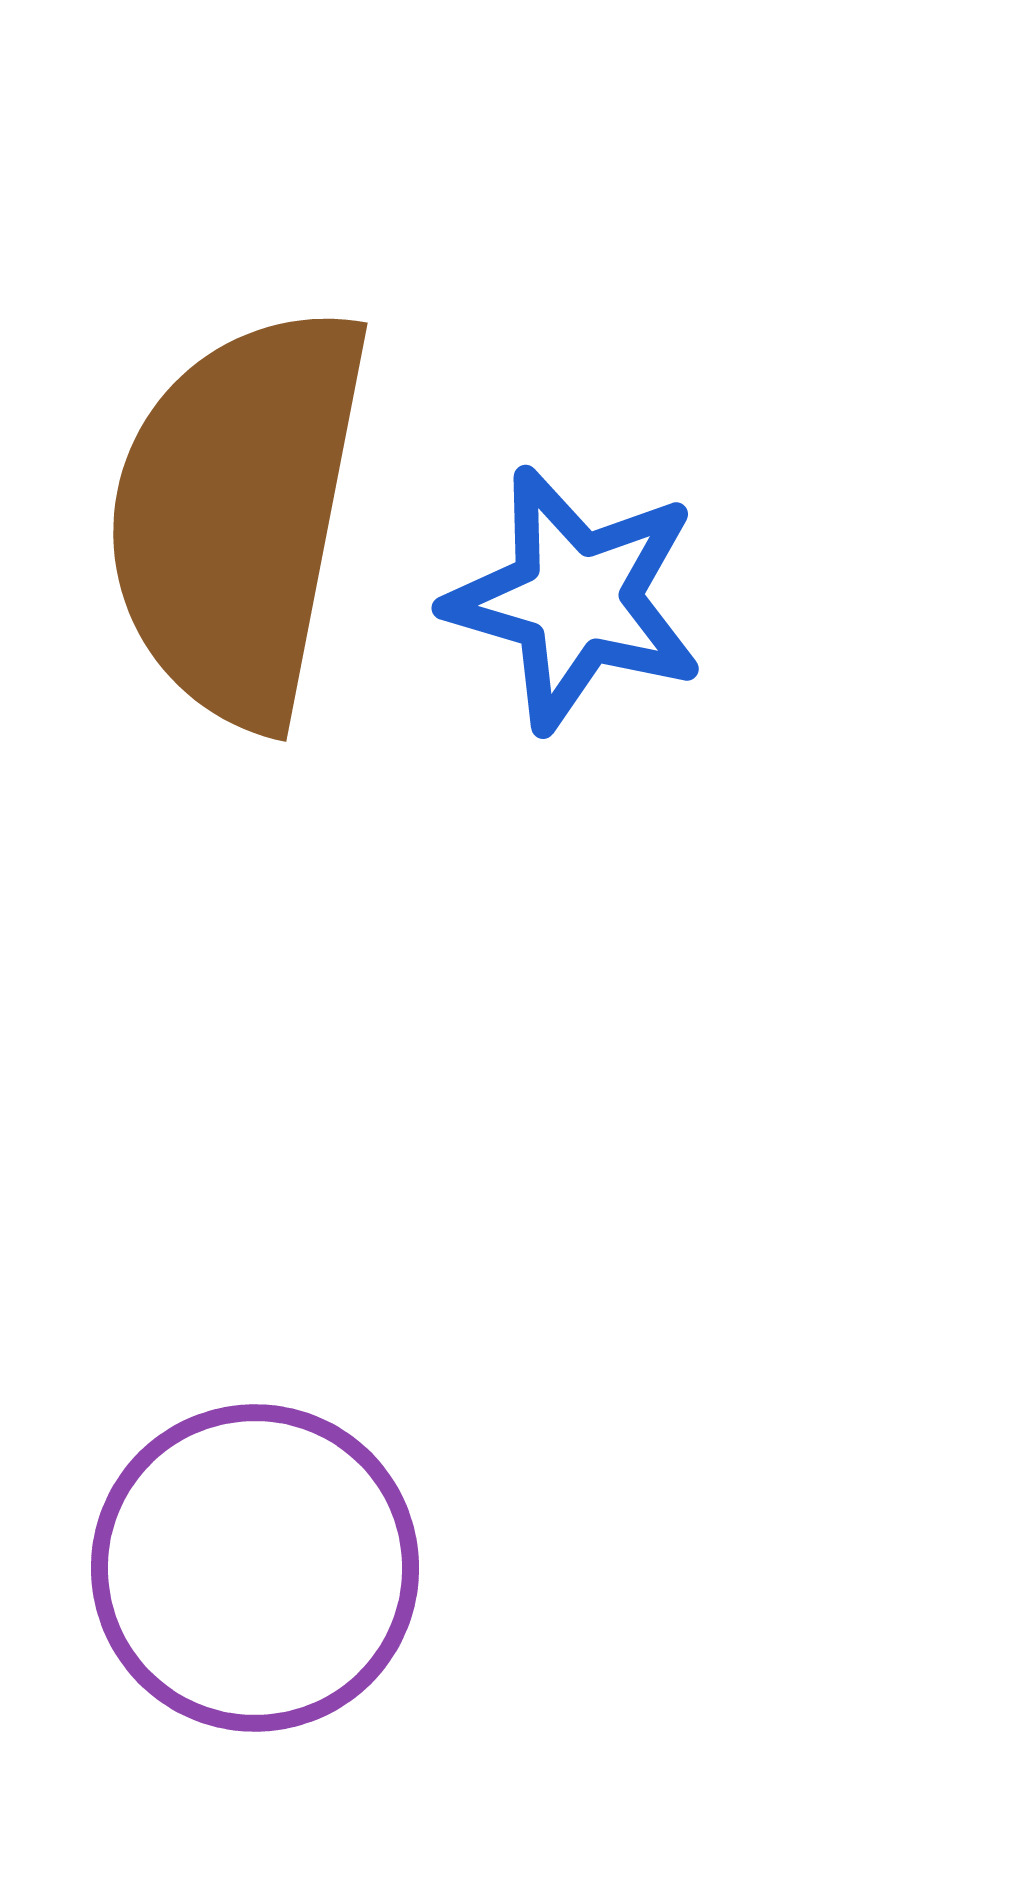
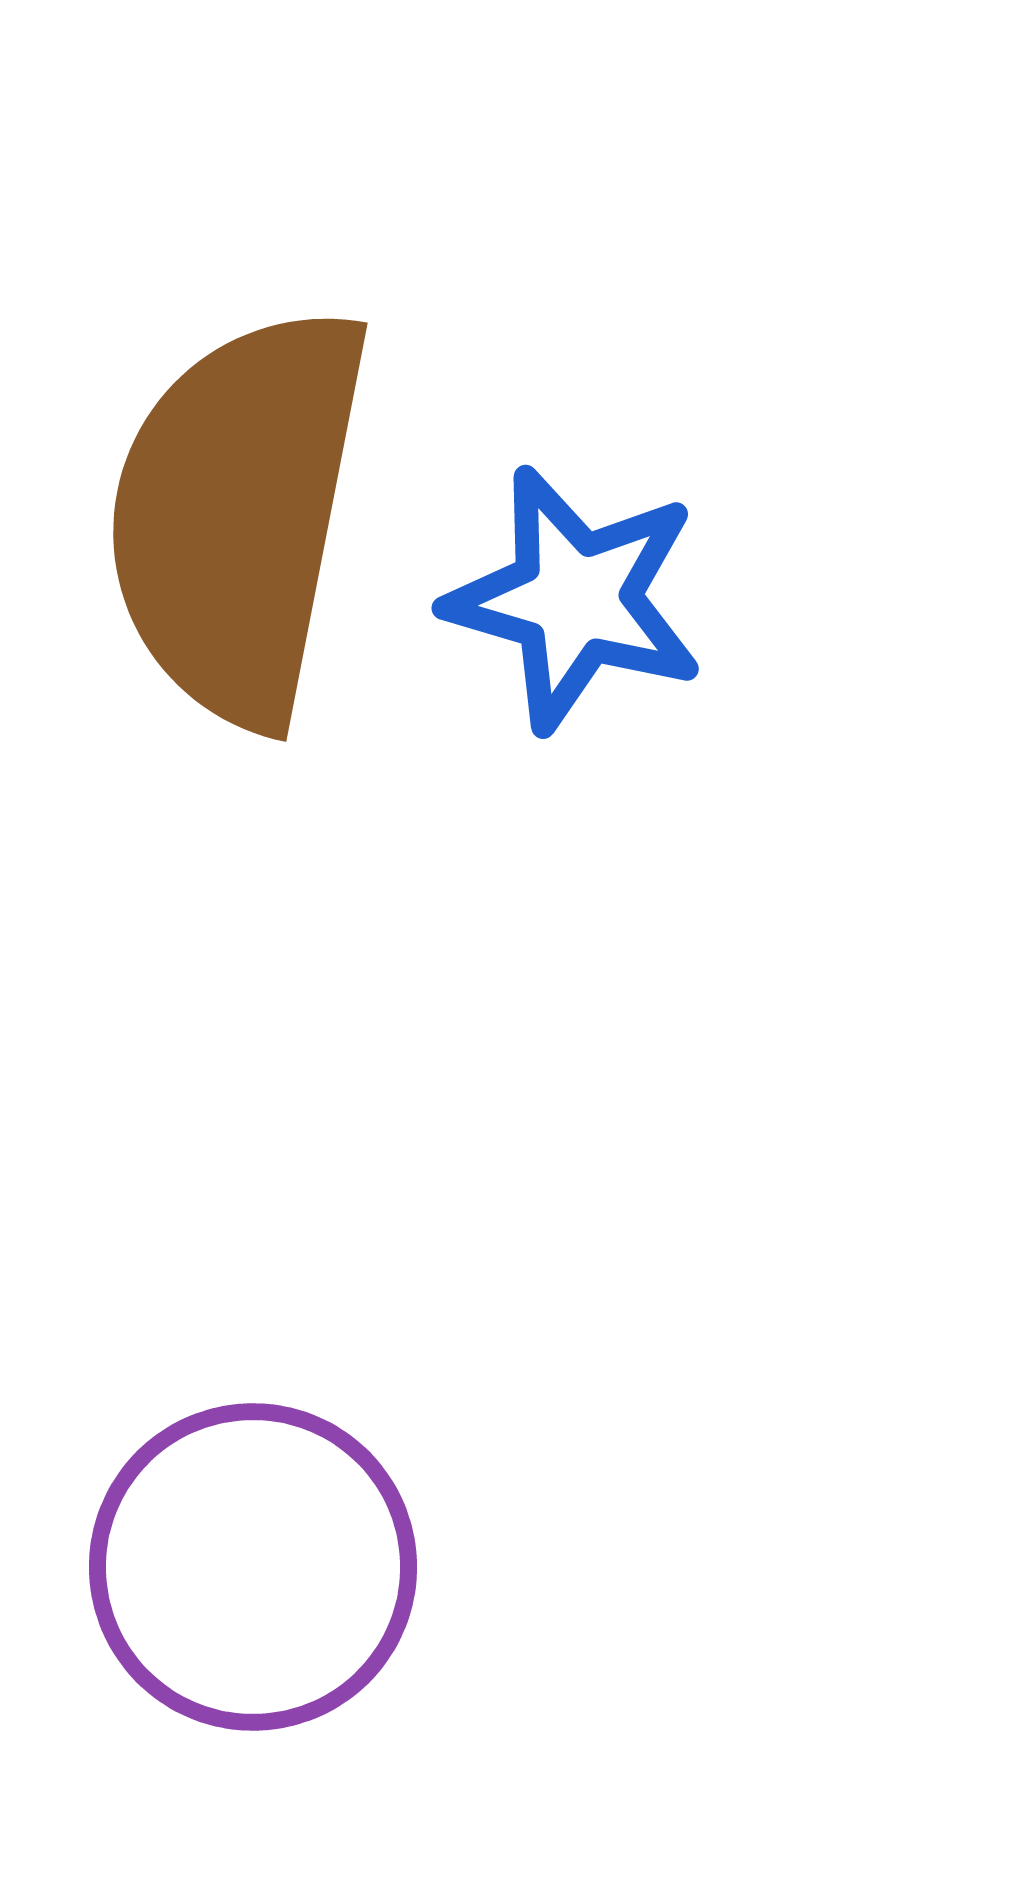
purple circle: moved 2 px left, 1 px up
